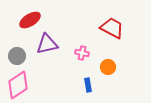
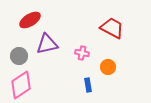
gray circle: moved 2 px right
pink diamond: moved 3 px right
